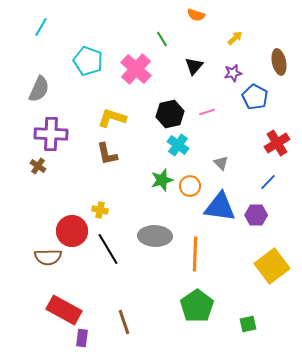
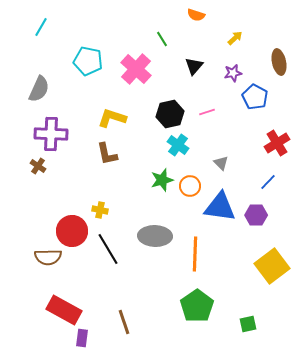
cyan pentagon: rotated 8 degrees counterclockwise
